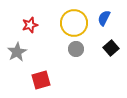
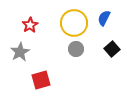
red star: rotated 14 degrees counterclockwise
black square: moved 1 px right, 1 px down
gray star: moved 3 px right
